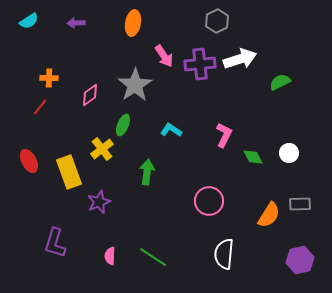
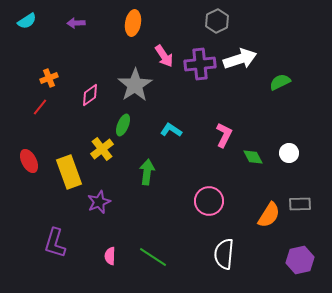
cyan semicircle: moved 2 px left
orange cross: rotated 24 degrees counterclockwise
